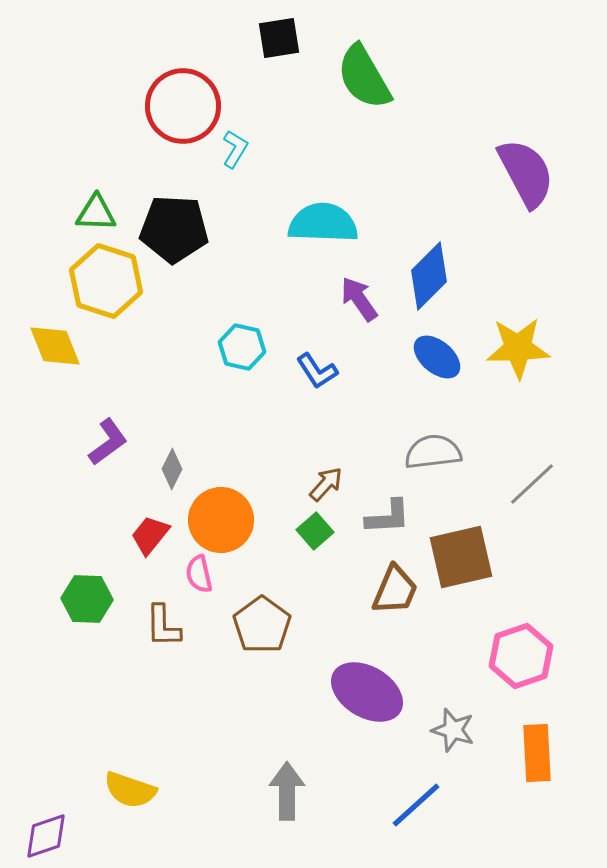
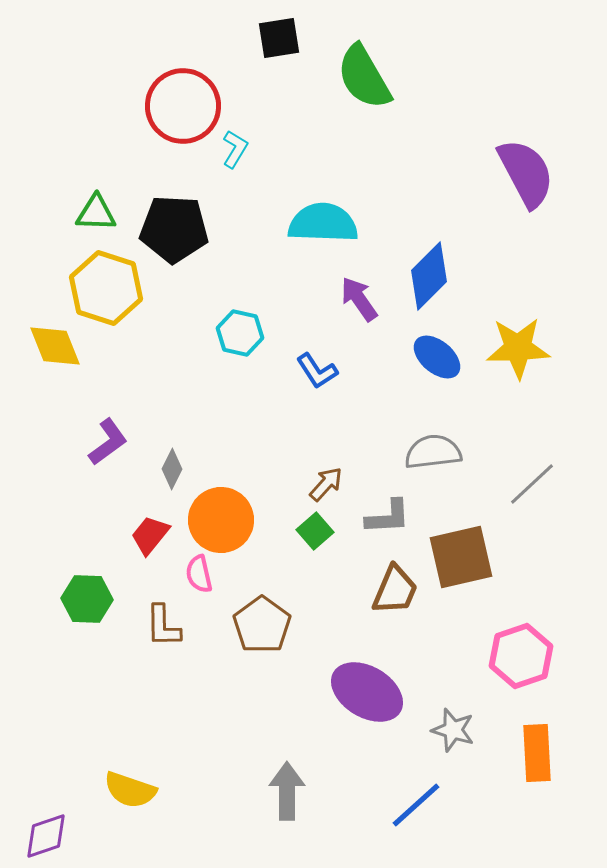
yellow hexagon: moved 7 px down
cyan hexagon: moved 2 px left, 14 px up
